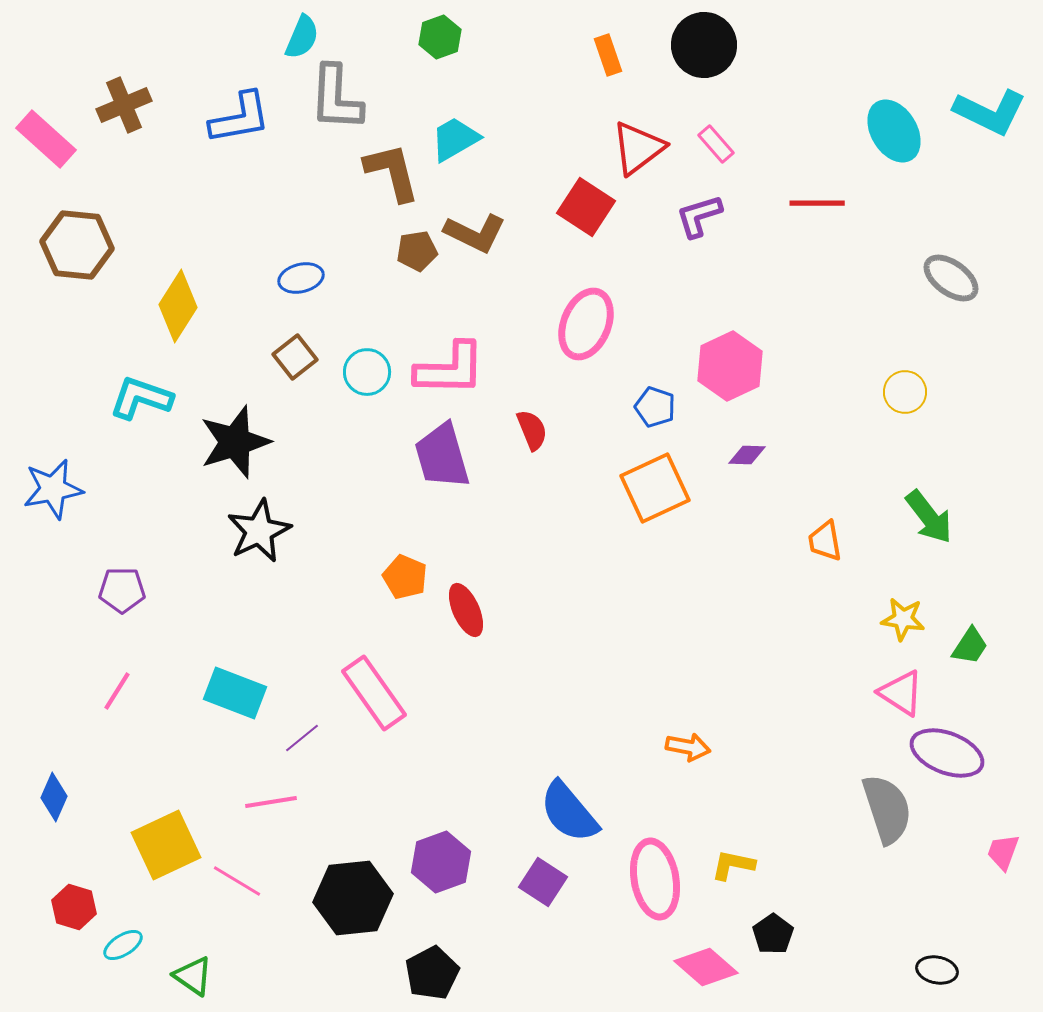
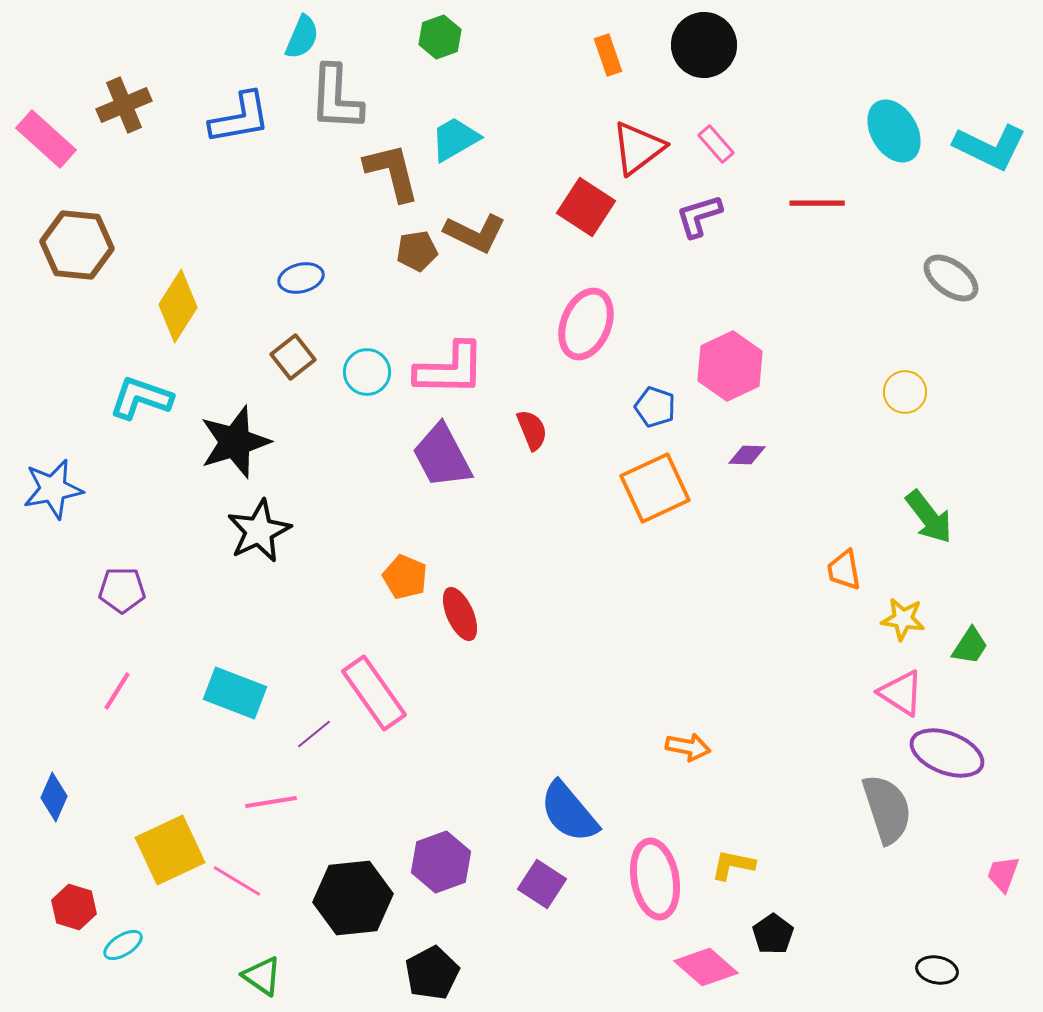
cyan L-shape at (990, 112): moved 35 px down
brown square at (295, 357): moved 2 px left
purple trapezoid at (442, 456): rotated 12 degrees counterclockwise
orange trapezoid at (825, 541): moved 19 px right, 29 px down
red ellipse at (466, 610): moved 6 px left, 4 px down
purple line at (302, 738): moved 12 px right, 4 px up
yellow square at (166, 845): moved 4 px right, 5 px down
pink trapezoid at (1003, 852): moved 22 px down
purple square at (543, 882): moved 1 px left, 2 px down
green triangle at (193, 976): moved 69 px right
